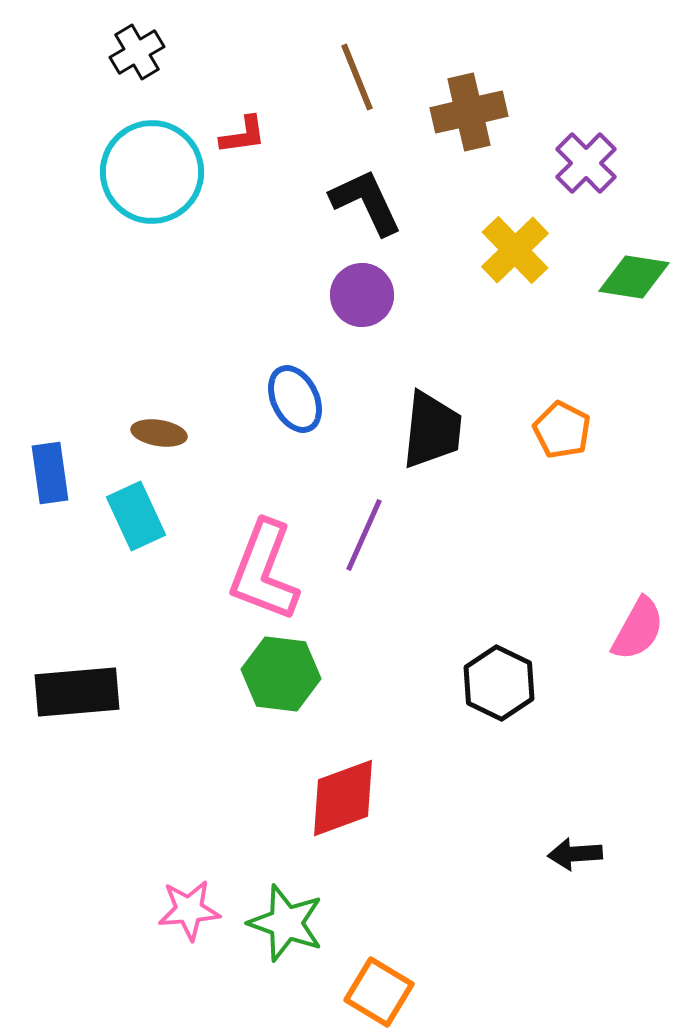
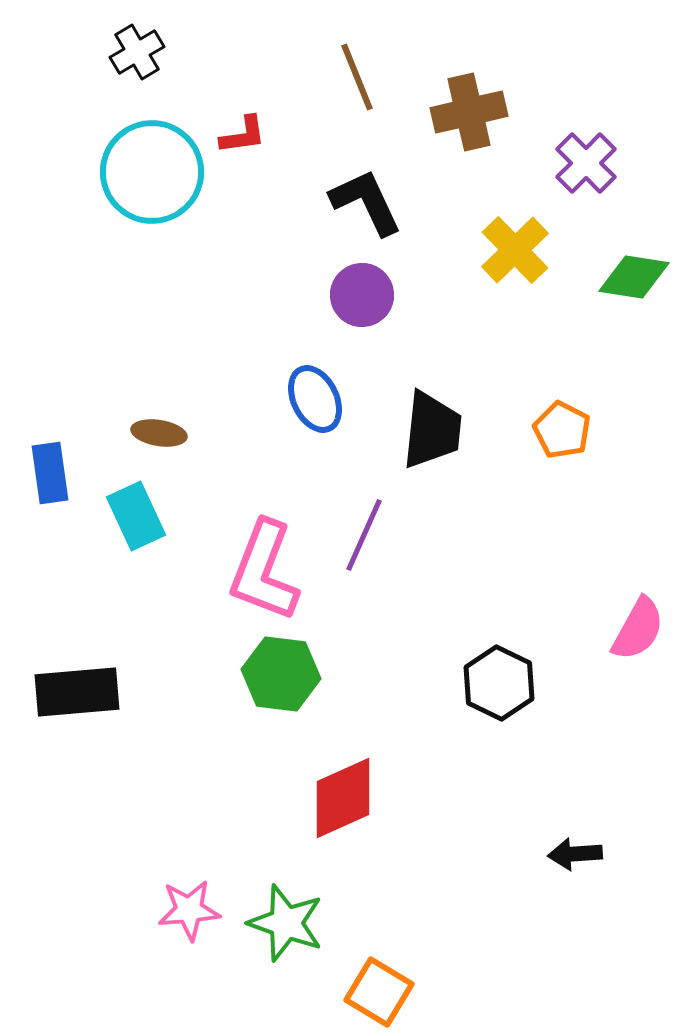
blue ellipse: moved 20 px right
red diamond: rotated 4 degrees counterclockwise
